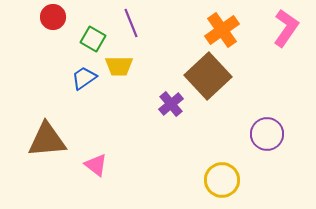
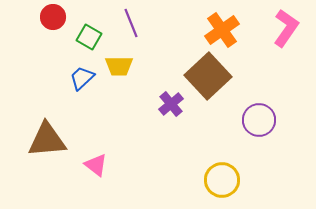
green square: moved 4 px left, 2 px up
blue trapezoid: moved 2 px left; rotated 8 degrees counterclockwise
purple circle: moved 8 px left, 14 px up
